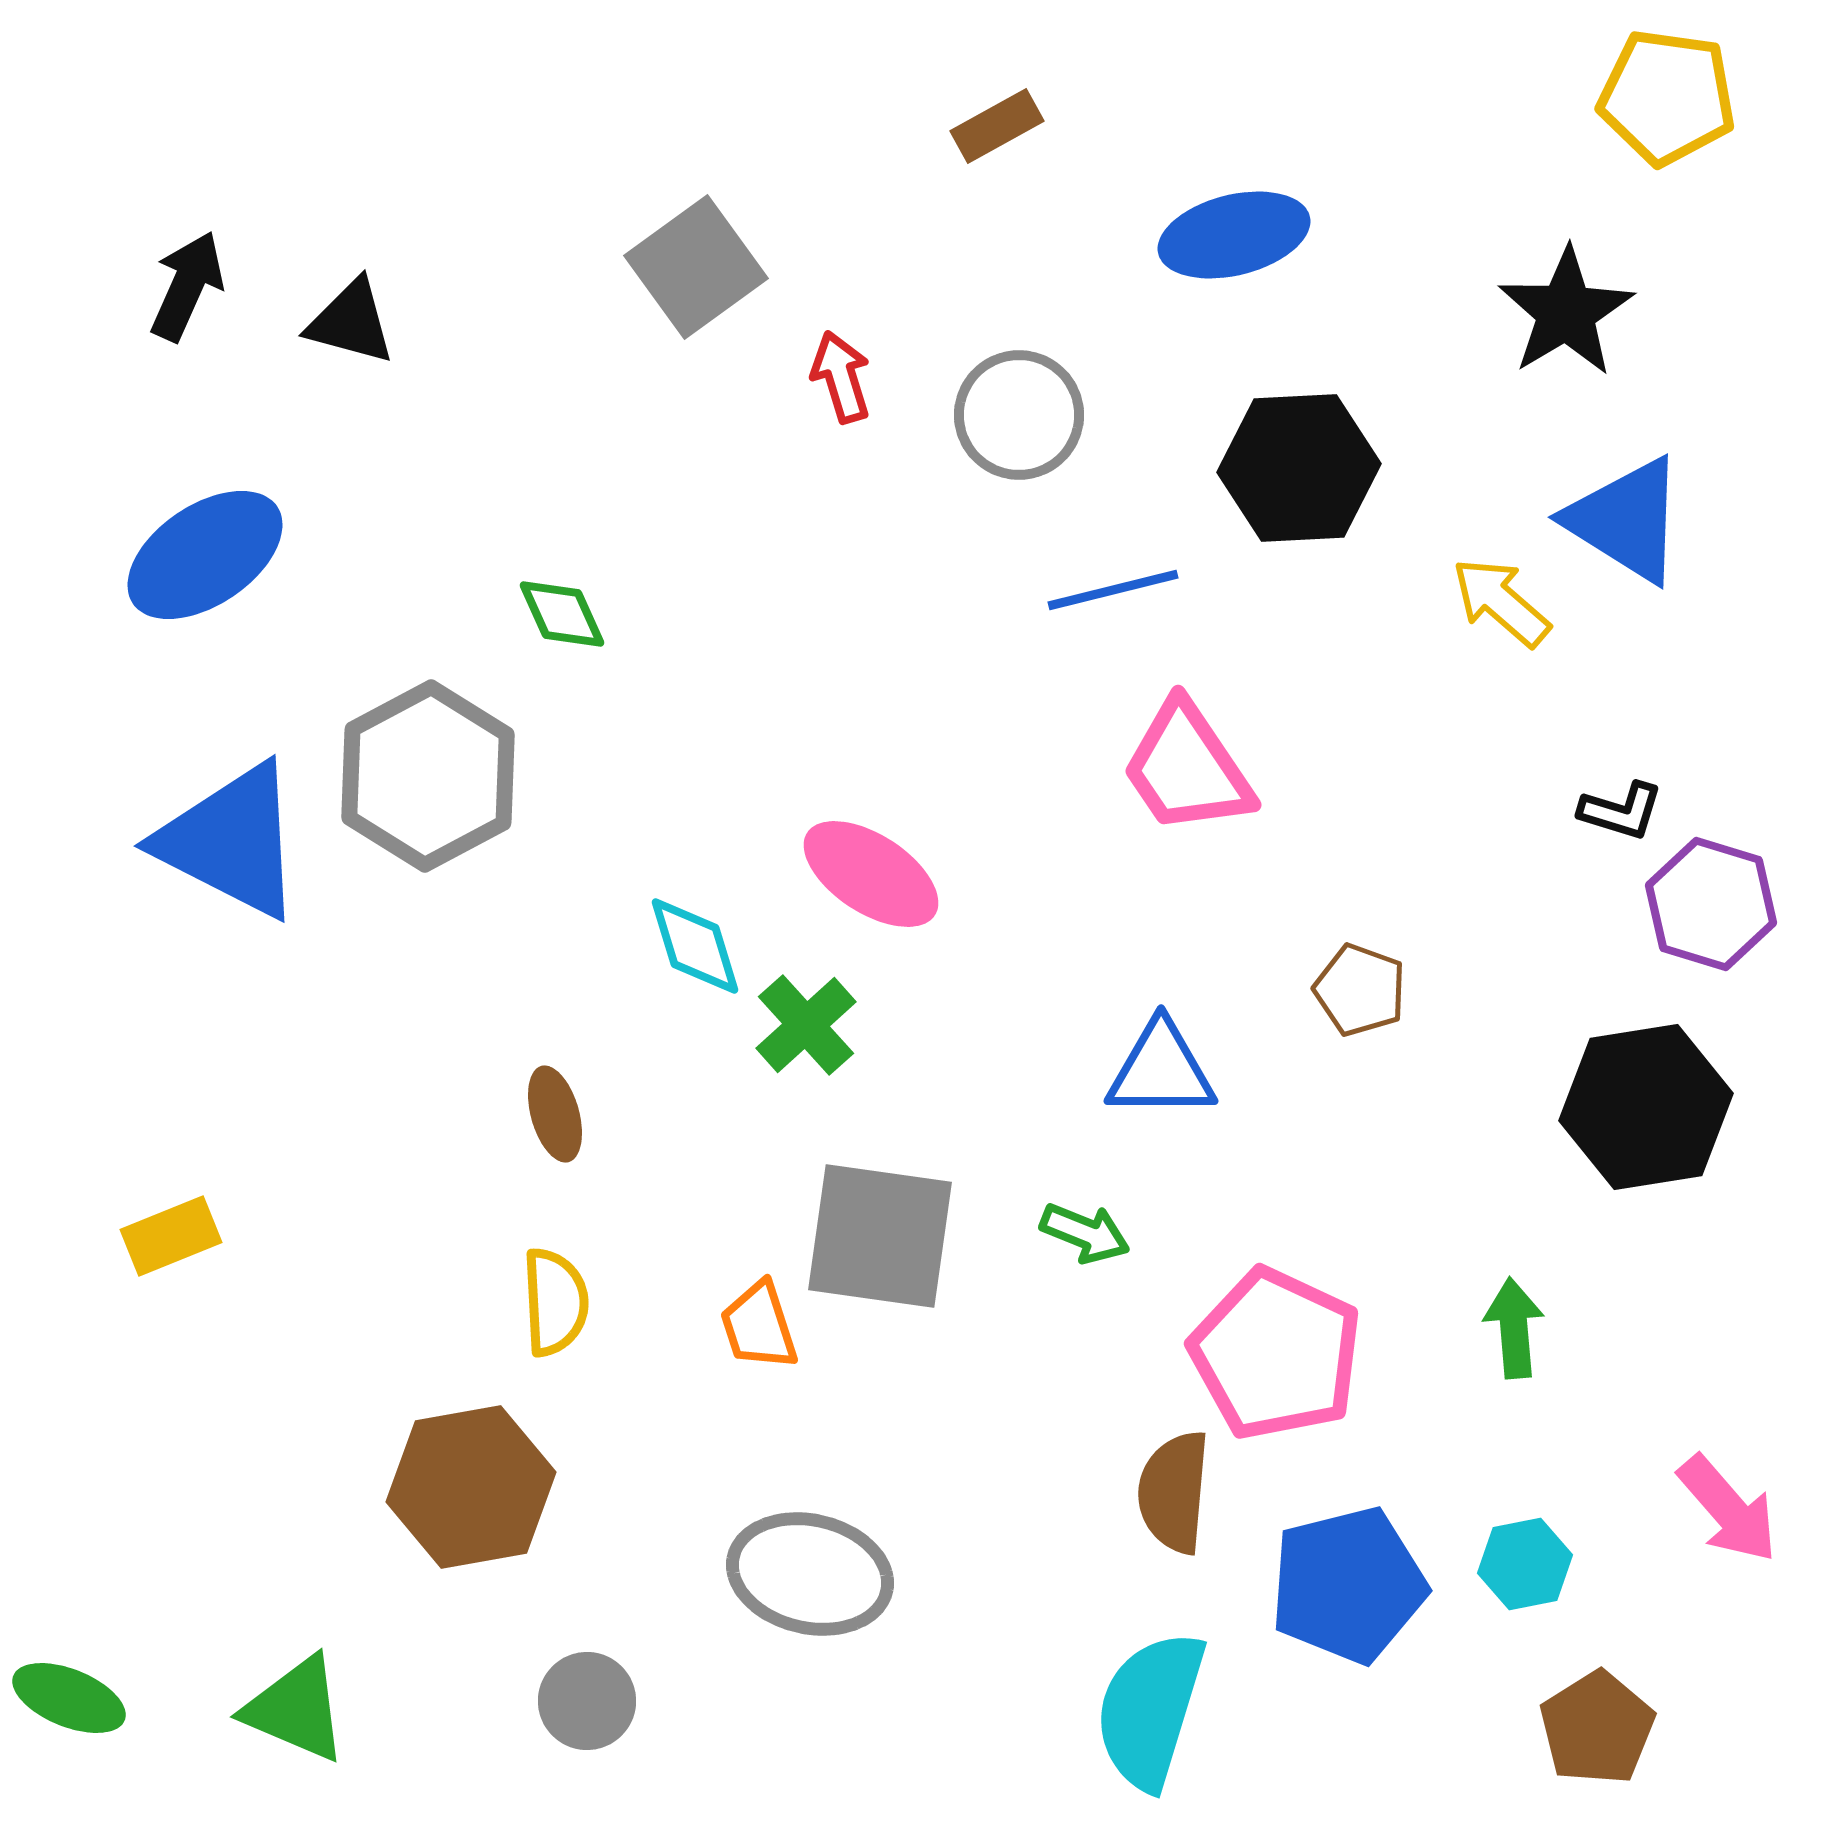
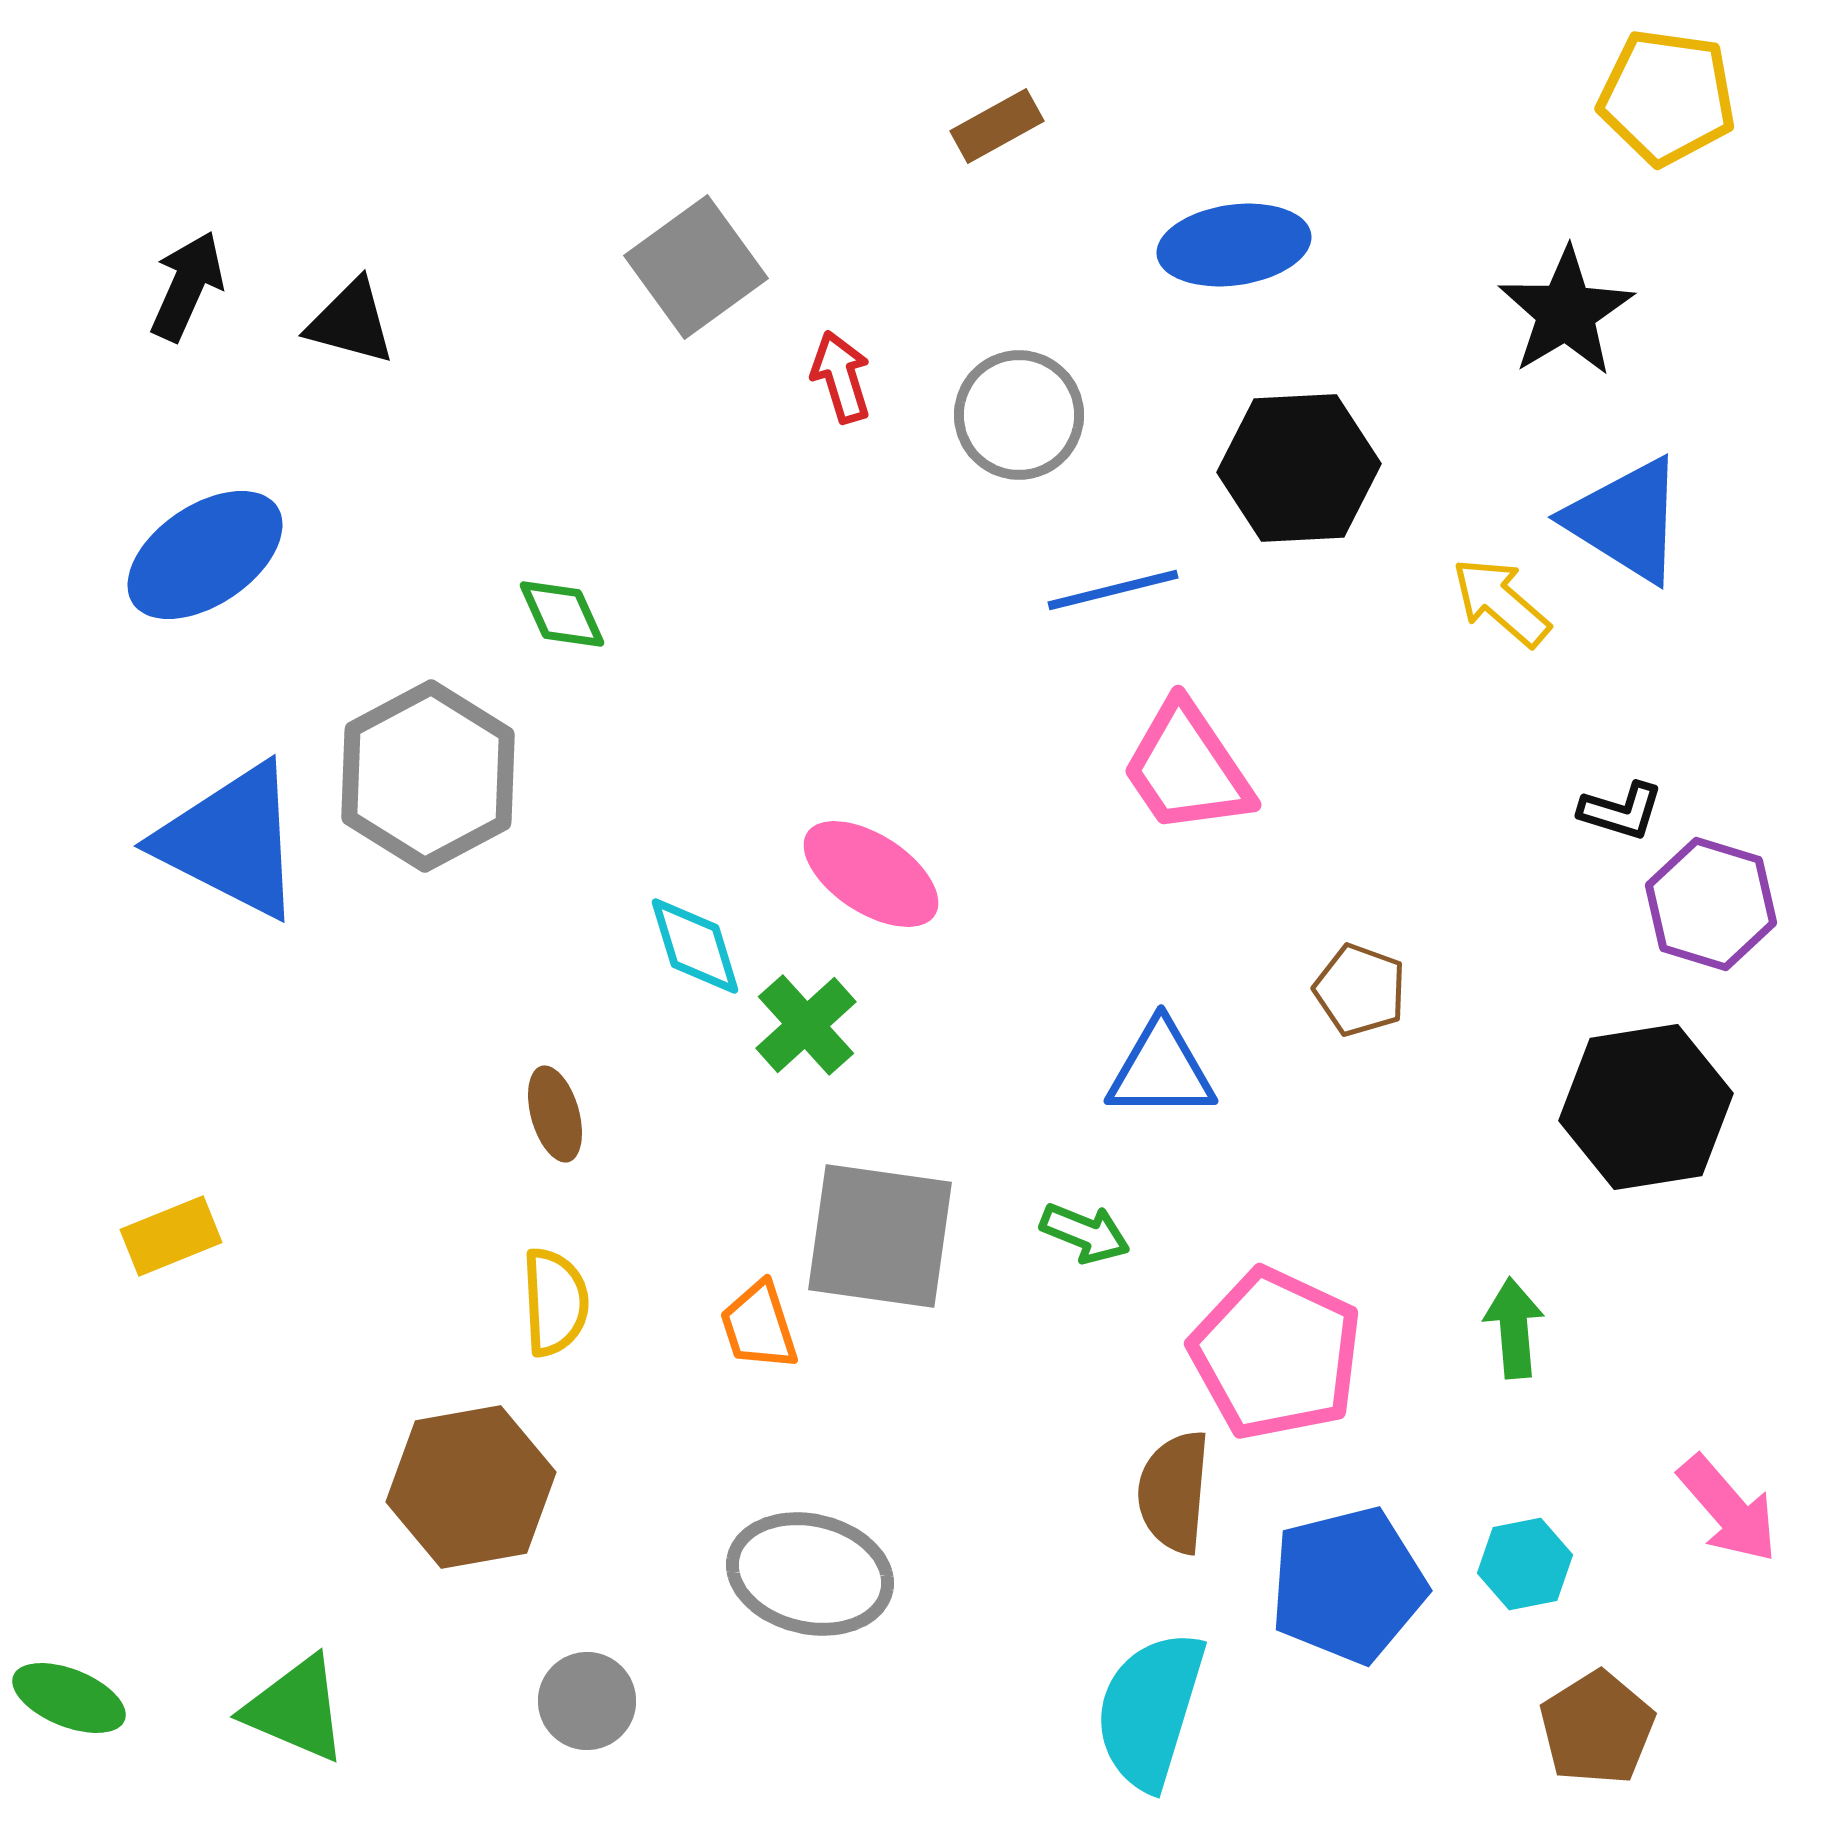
blue ellipse at (1234, 235): moved 10 px down; rotated 6 degrees clockwise
